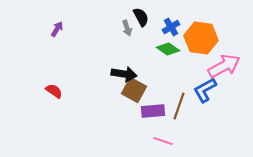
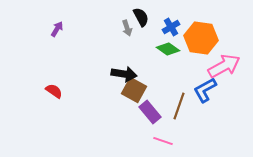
purple rectangle: moved 3 px left, 1 px down; rotated 55 degrees clockwise
